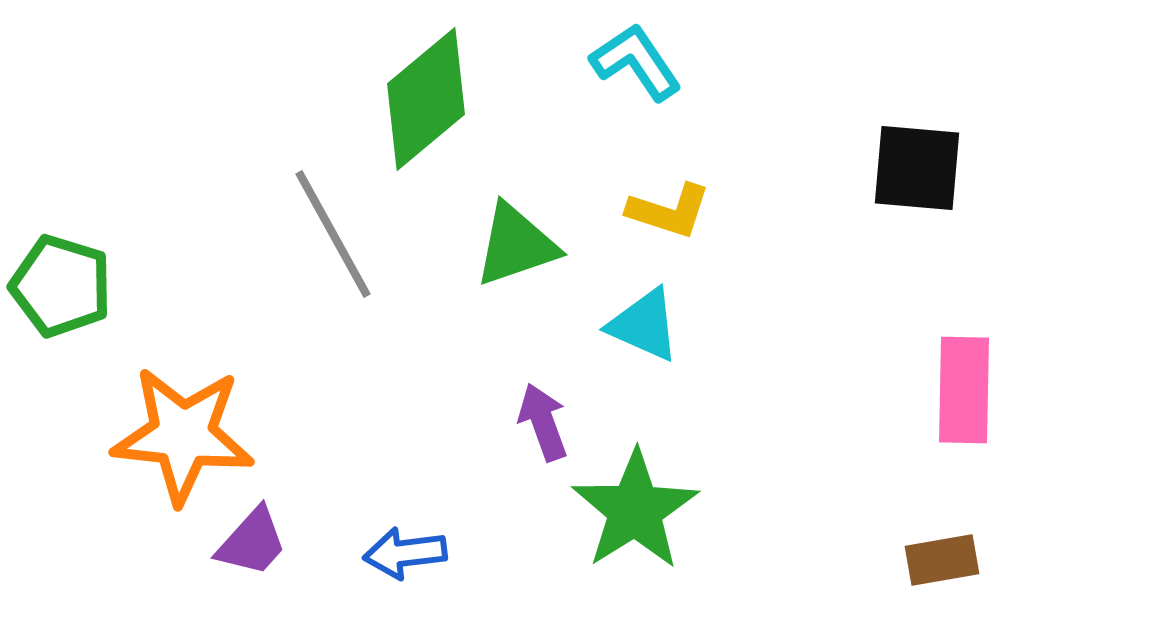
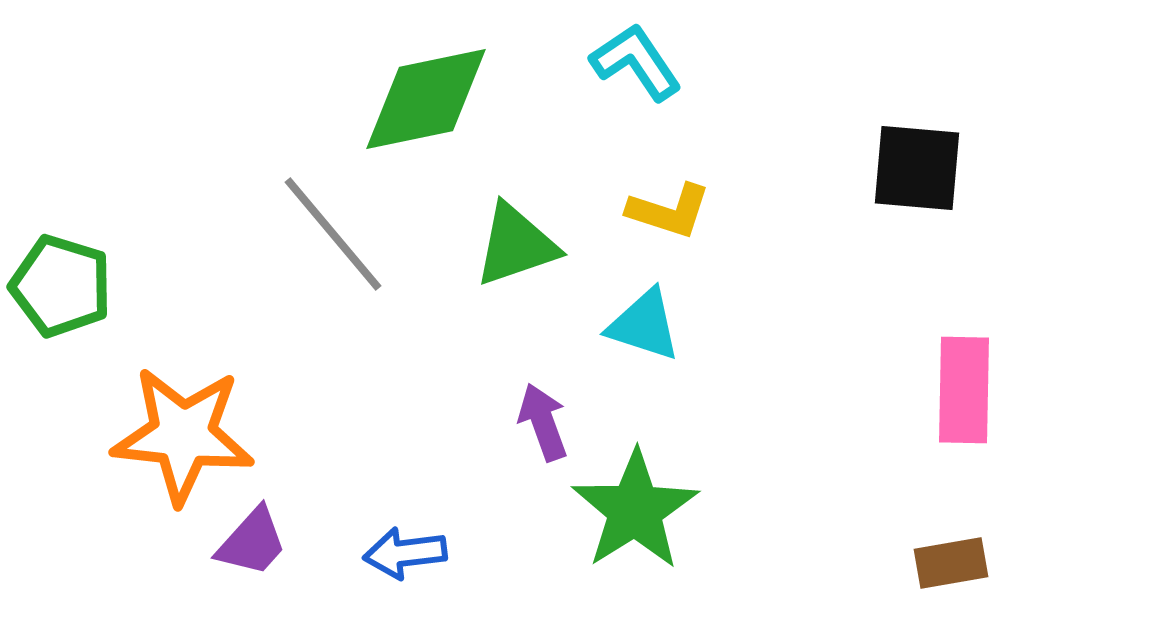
green diamond: rotated 28 degrees clockwise
gray line: rotated 11 degrees counterclockwise
cyan triangle: rotated 6 degrees counterclockwise
brown rectangle: moved 9 px right, 3 px down
